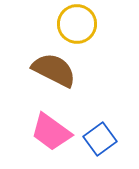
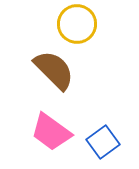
brown semicircle: rotated 18 degrees clockwise
blue square: moved 3 px right, 3 px down
